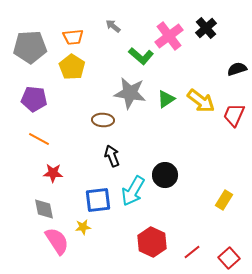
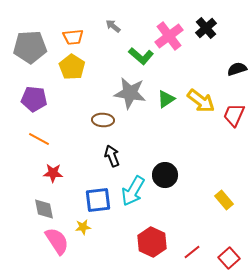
yellow rectangle: rotated 72 degrees counterclockwise
